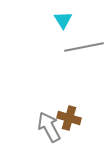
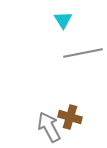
gray line: moved 1 px left, 6 px down
brown cross: moved 1 px right, 1 px up
